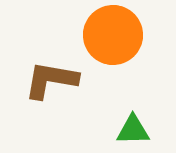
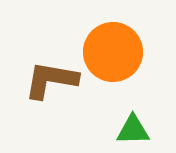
orange circle: moved 17 px down
